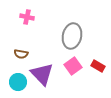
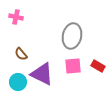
pink cross: moved 11 px left
brown semicircle: rotated 40 degrees clockwise
pink square: rotated 30 degrees clockwise
purple triangle: rotated 20 degrees counterclockwise
